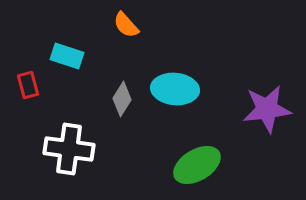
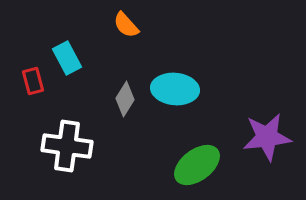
cyan rectangle: moved 2 px down; rotated 44 degrees clockwise
red rectangle: moved 5 px right, 4 px up
gray diamond: moved 3 px right
purple star: moved 28 px down
white cross: moved 2 px left, 3 px up
green ellipse: rotated 6 degrees counterclockwise
